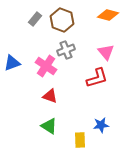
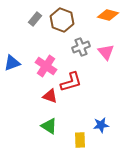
gray cross: moved 15 px right, 3 px up
red L-shape: moved 26 px left, 4 px down
